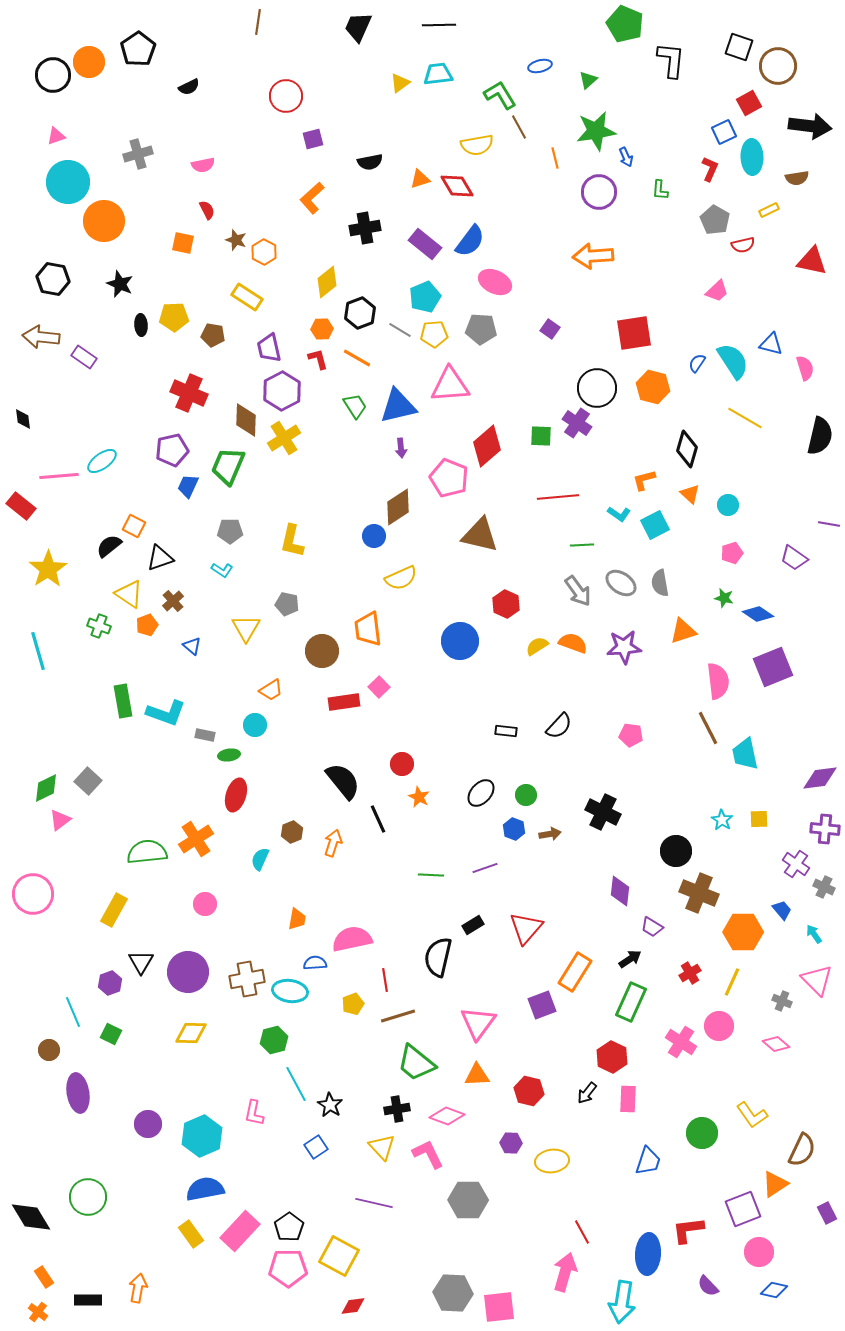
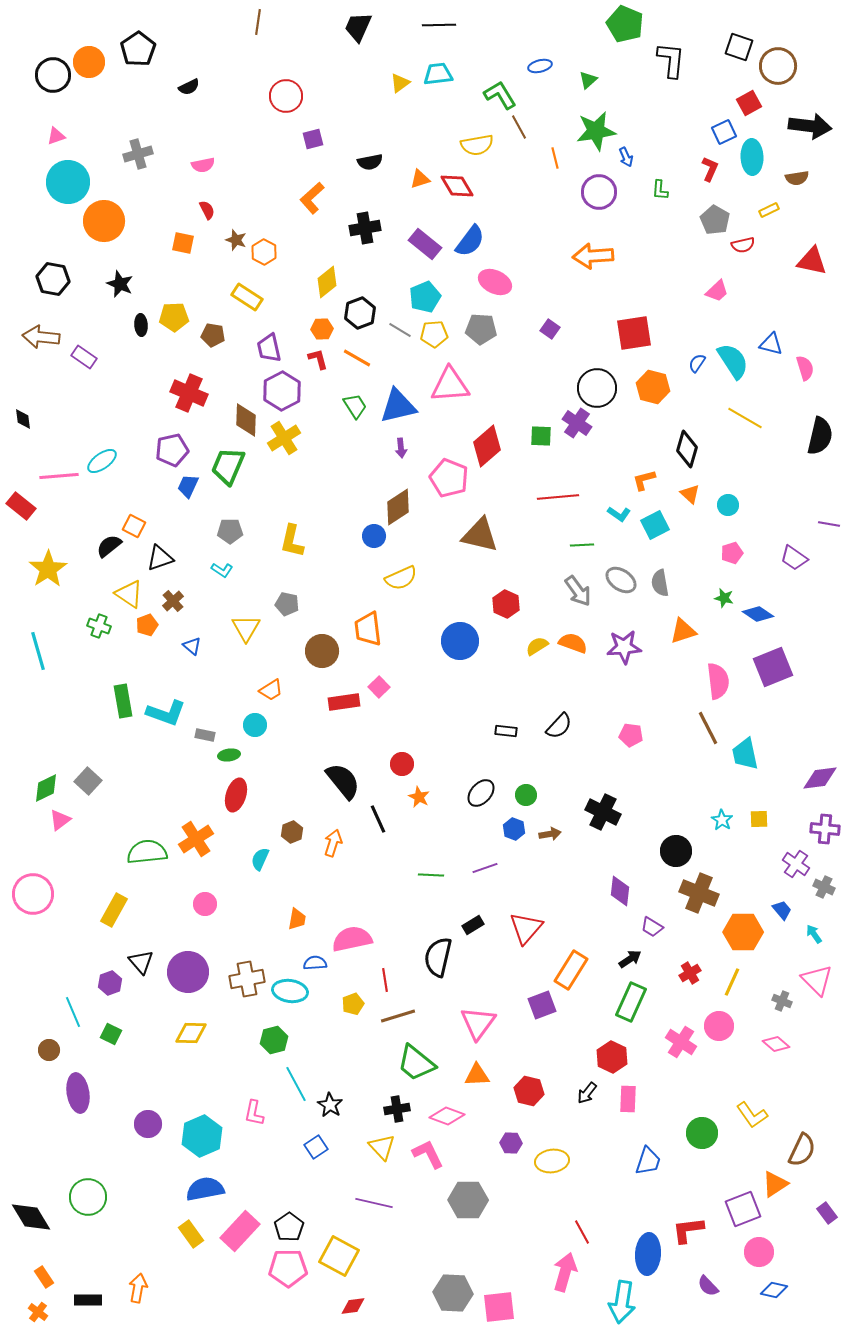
gray ellipse at (621, 583): moved 3 px up
black triangle at (141, 962): rotated 12 degrees counterclockwise
orange rectangle at (575, 972): moved 4 px left, 2 px up
purple rectangle at (827, 1213): rotated 10 degrees counterclockwise
